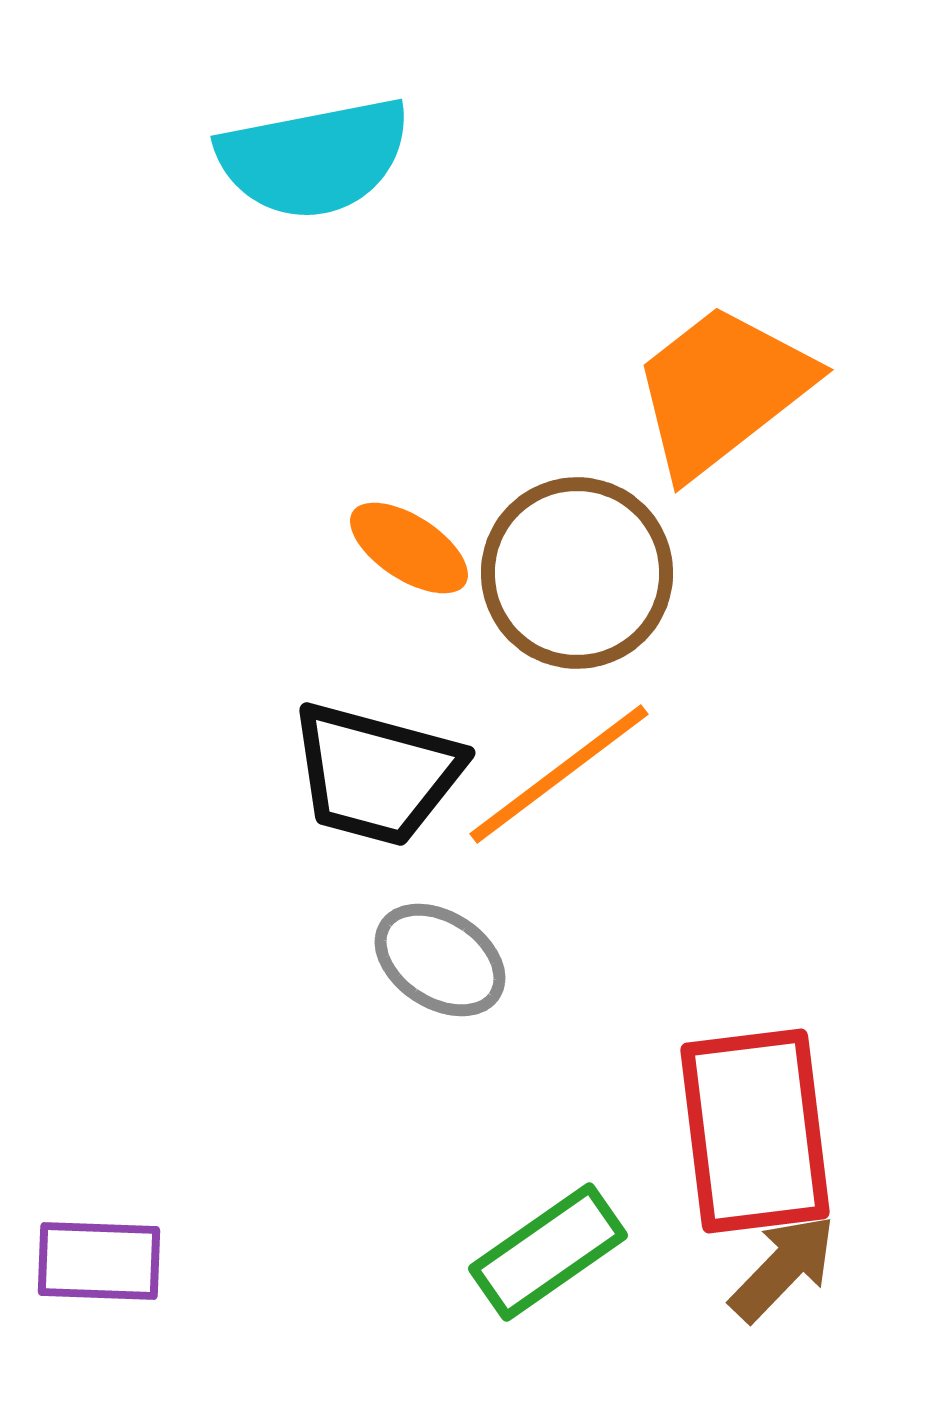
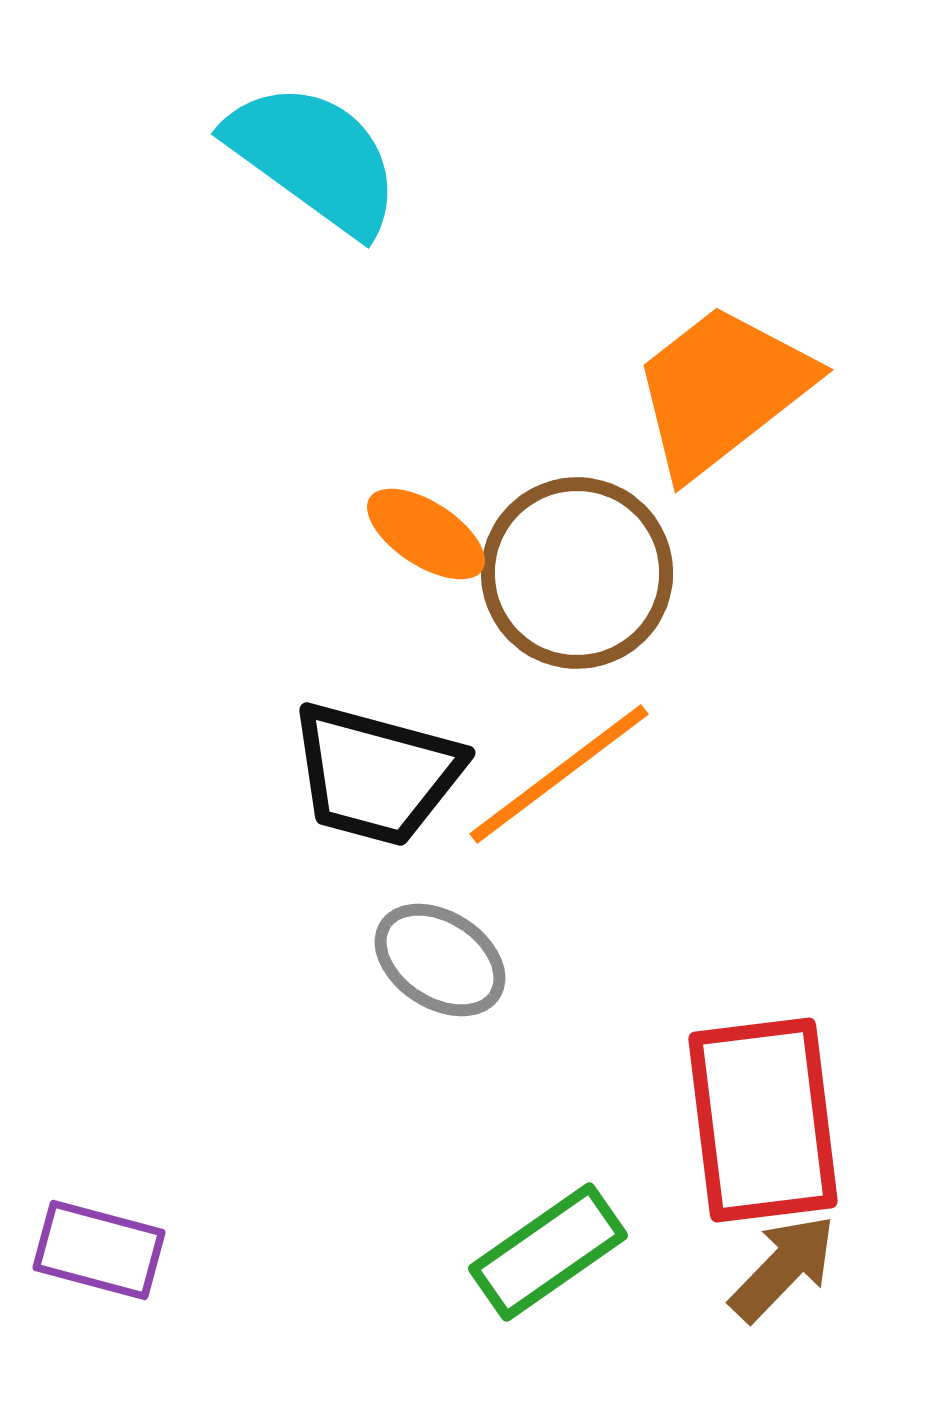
cyan semicircle: rotated 133 degrees counterclockwise
orange ellipse: moved 17 px right, 14 px up
red rectangle: moved 8 px right, 11 px up
purple rectangle: moved 11 px up; rotated 13 degrees clockwise
